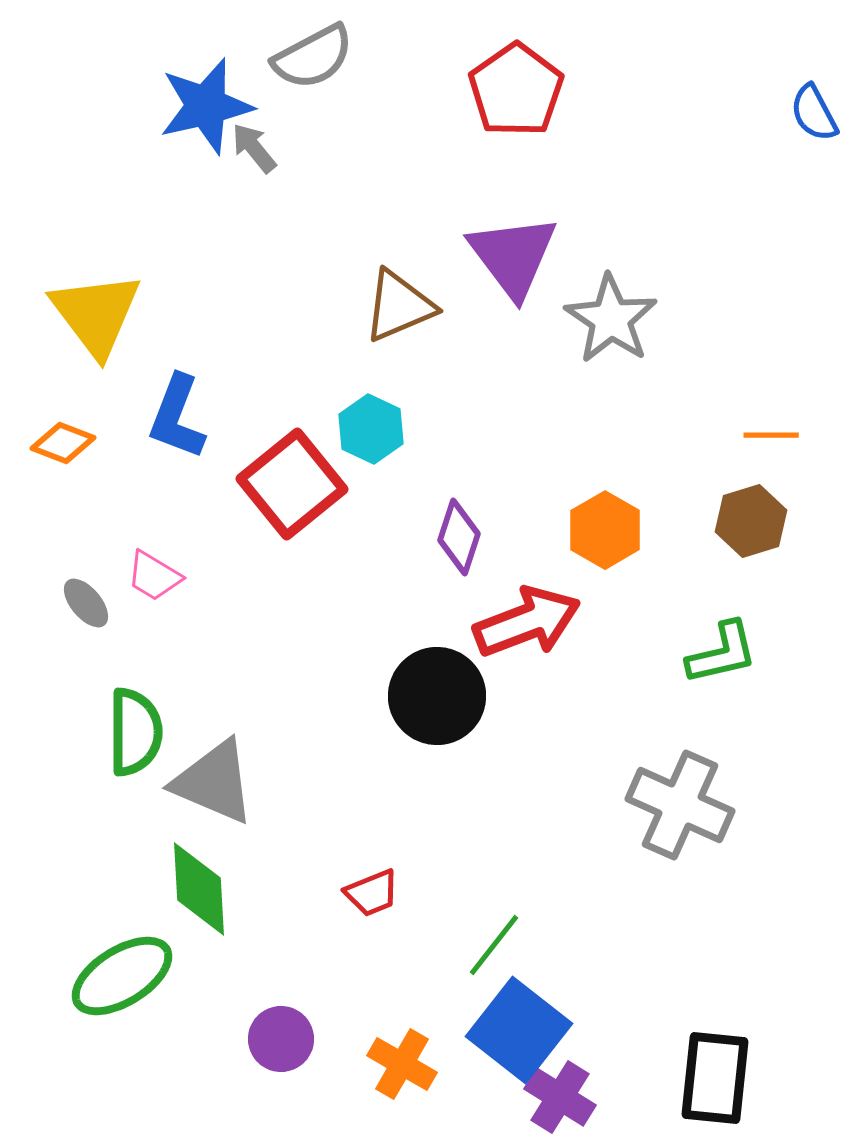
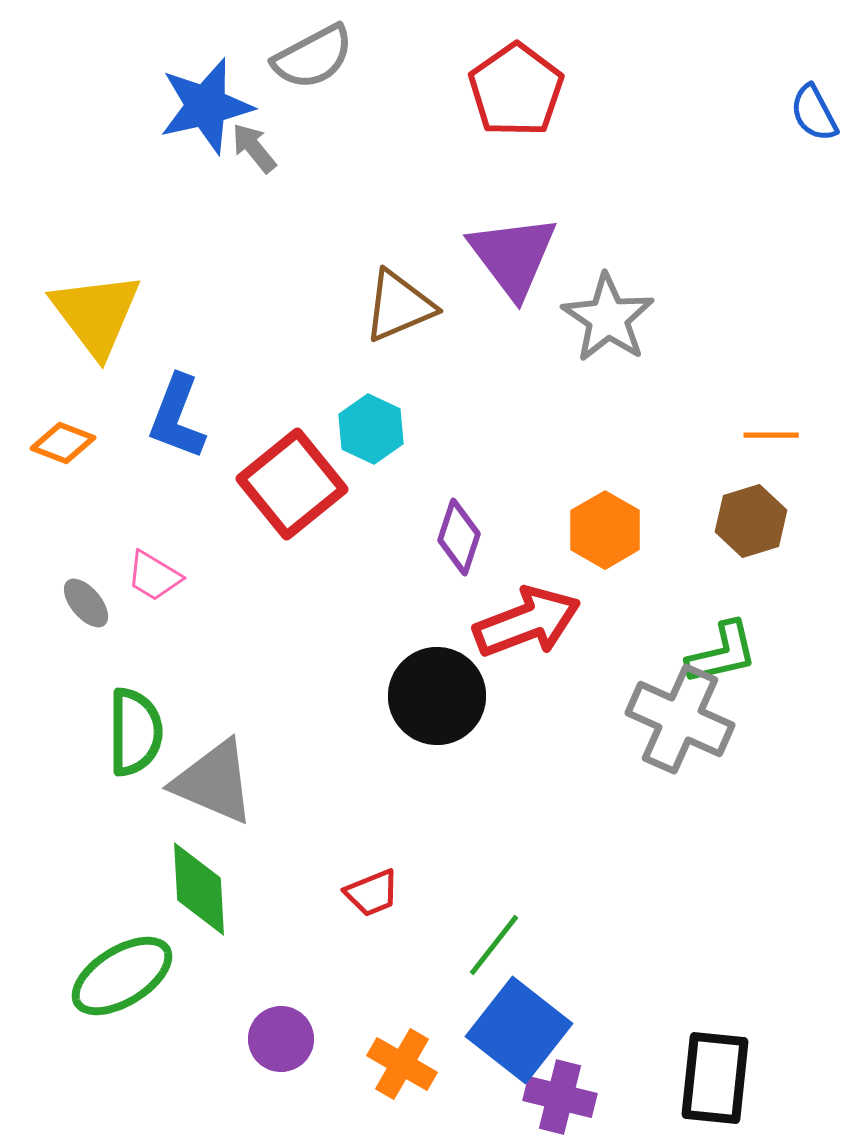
gray star: moved 3 px left, 1 px up
gray cross: moved 86 px up
purple cross: rotated 18 degrees counterclockwise
